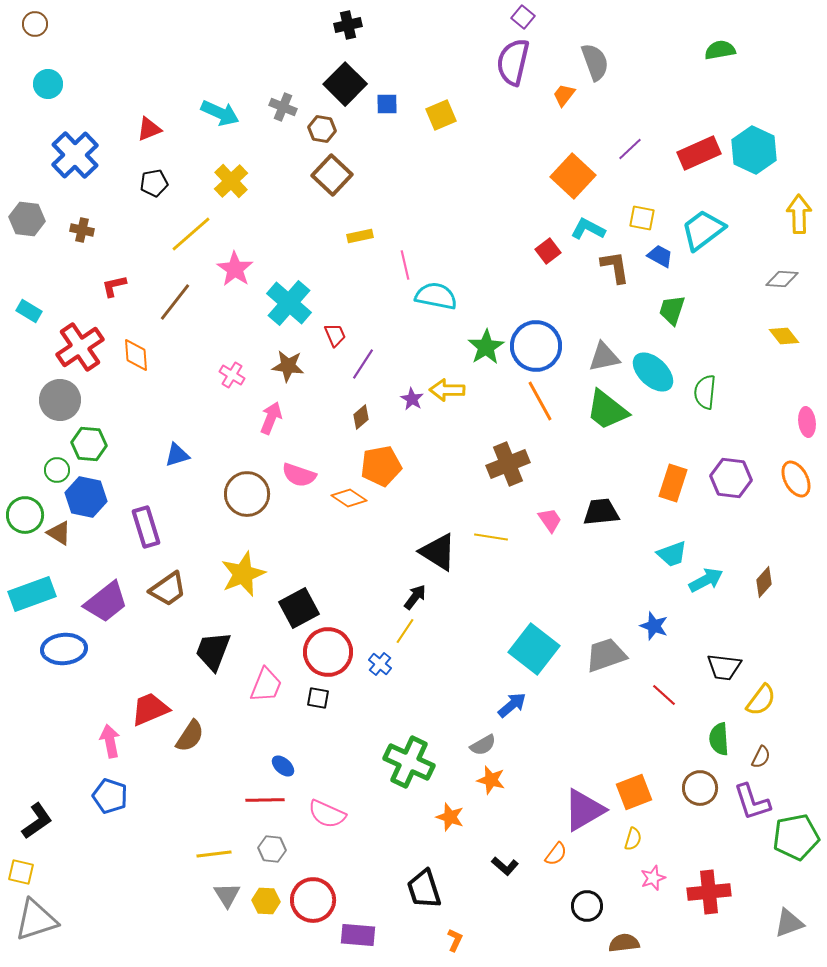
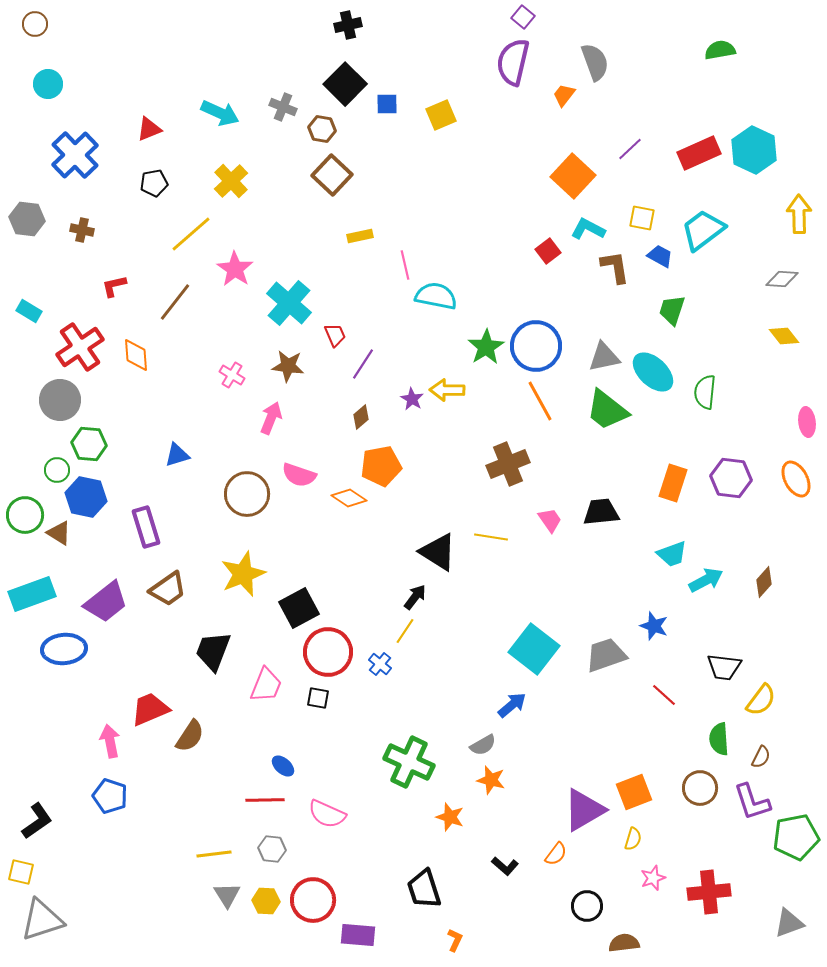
gray triangle at (36, 920): moved 6 px right
